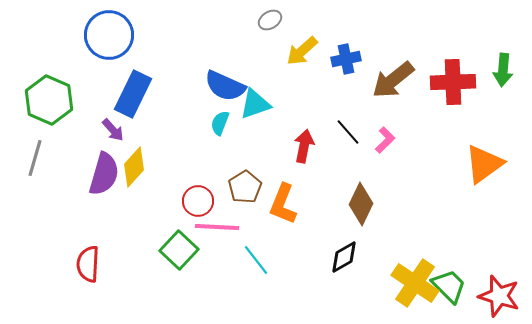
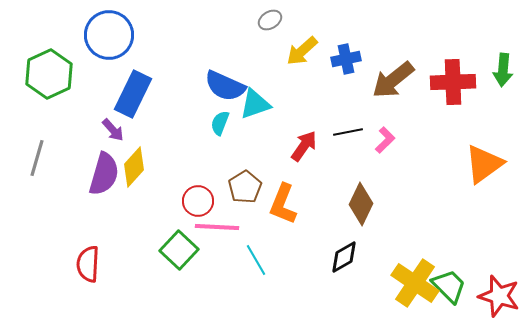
green hexagon: moved 26 px up; rotated 12 degrees clockwise
black line: rotated 60 degrees counterclockwise
red arrow: rotated 24 degrees clockwise
gray line: moved 2 px right
cyan line: rotated 8 degrees clockwise
